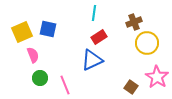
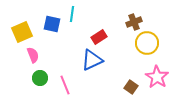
cyan line: moved 22 px left, 1 px down
blue square: moved 4 px right, 5 px up
